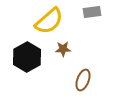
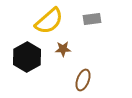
gray rectangle: moved 7 px down
